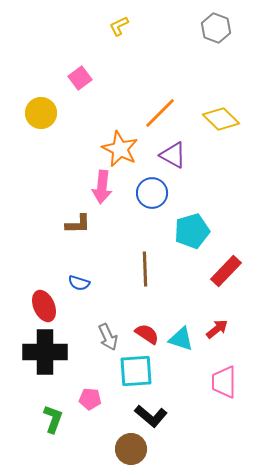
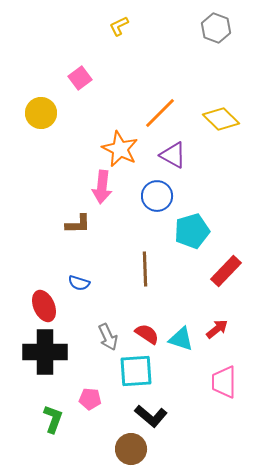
blue circle: moved 5 px right, 3 px down
